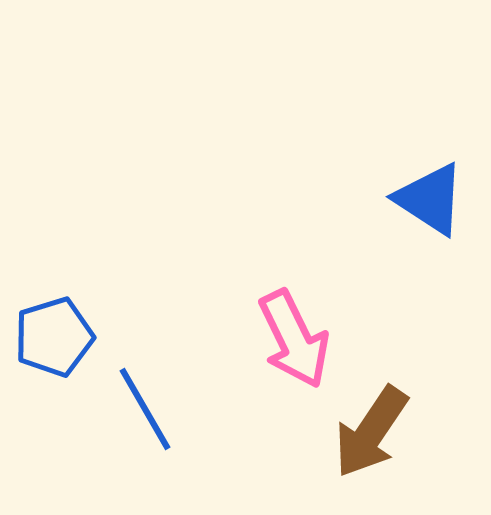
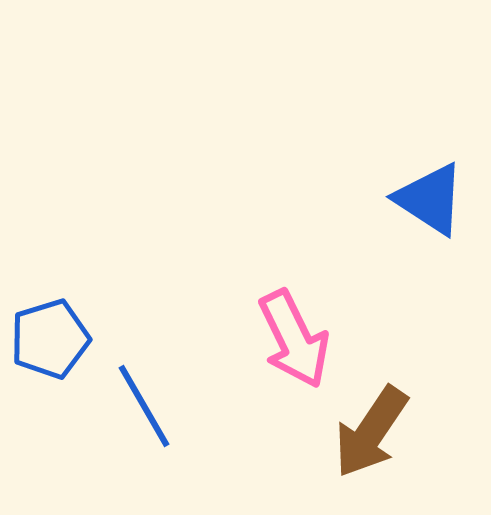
blue pentagon: moved 4 px left, 2 px down
blue line: moved 1 px left, 3 px up
